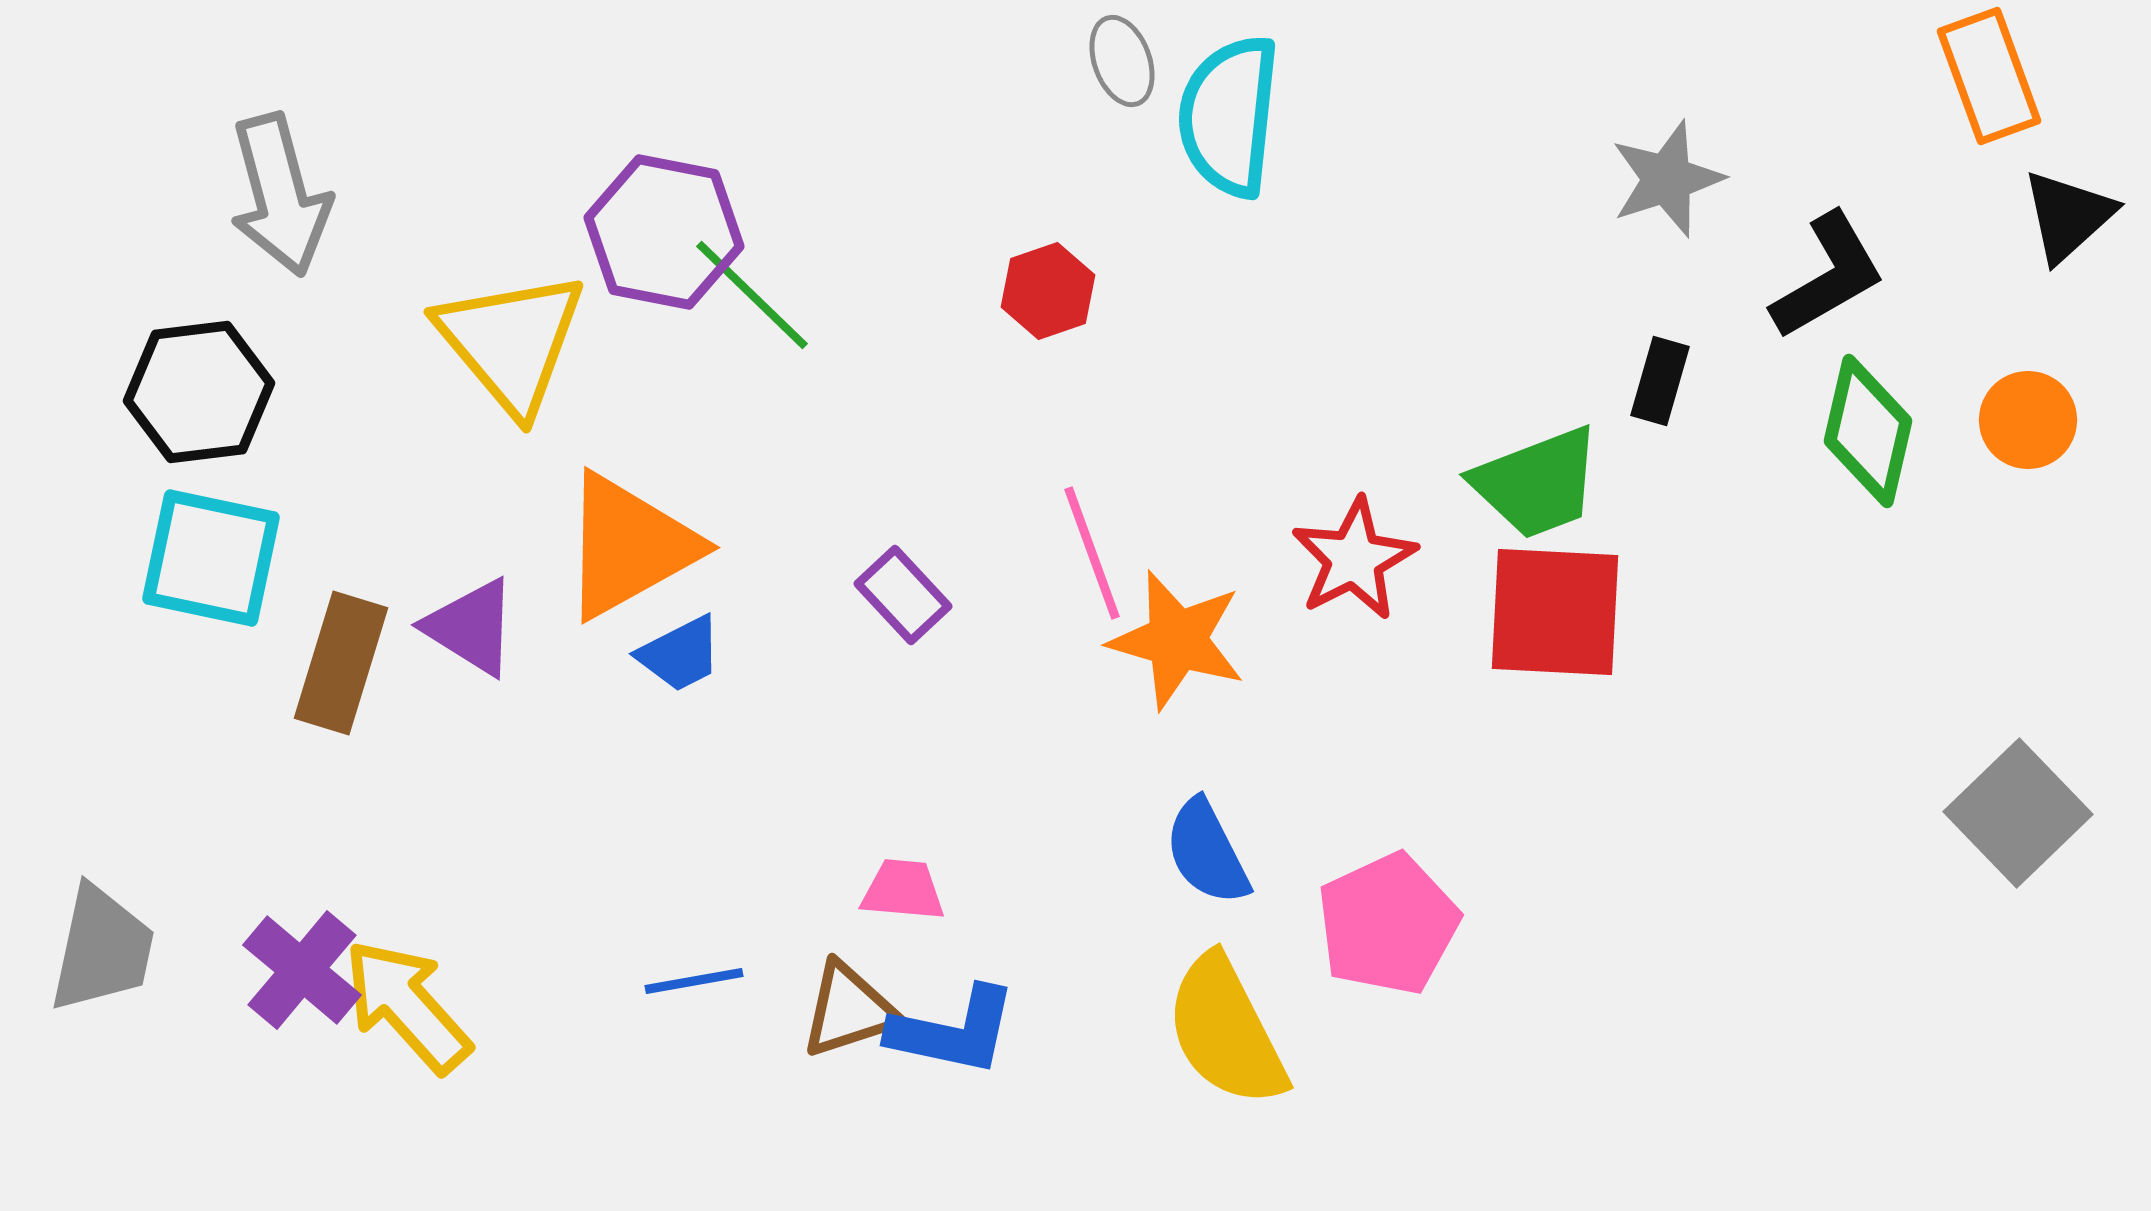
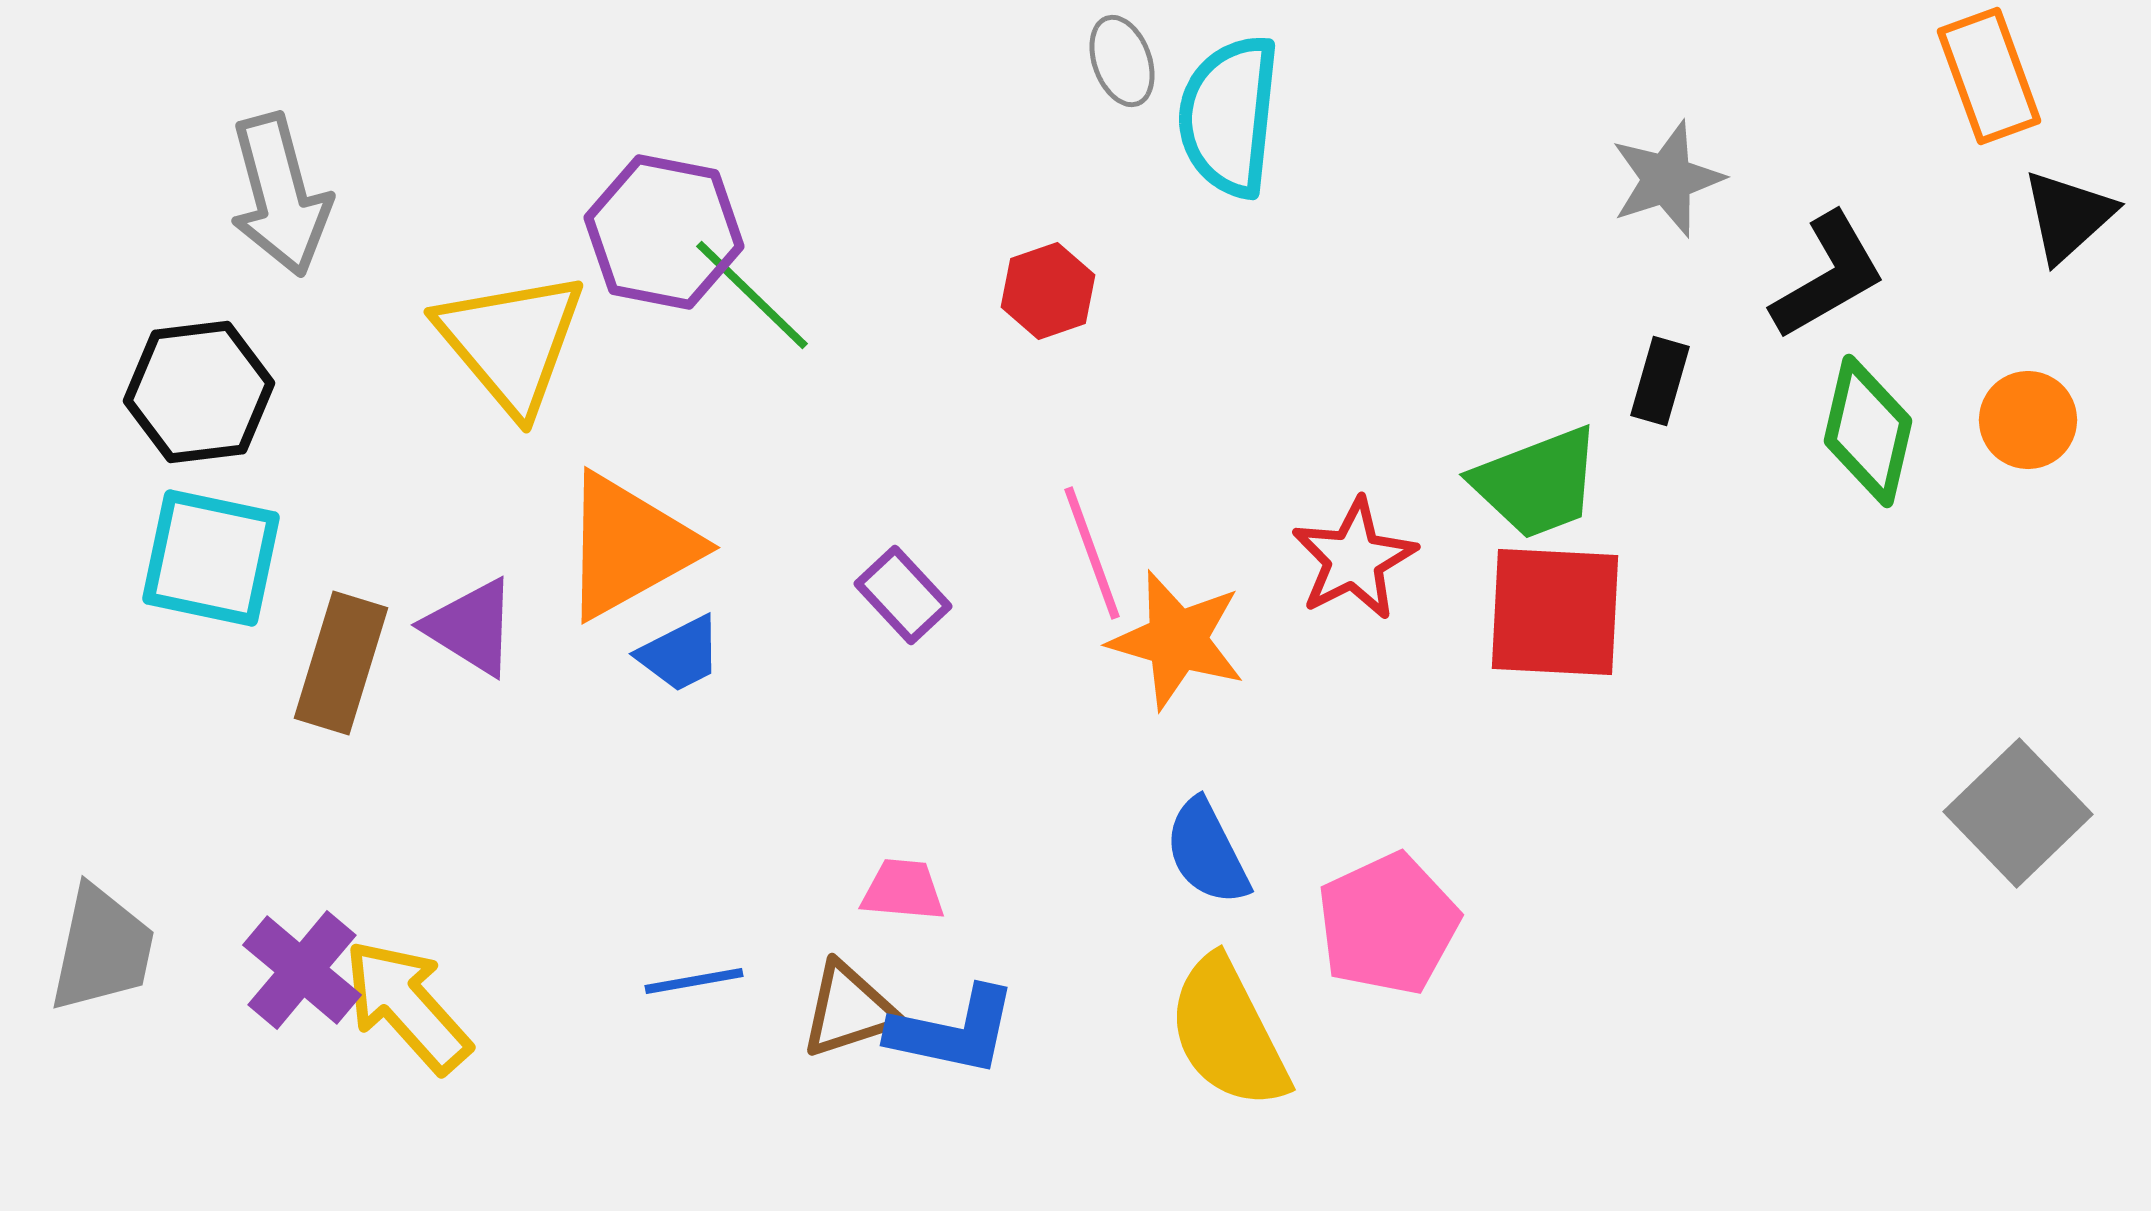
yellow semicircle: moved 2 px right, 2 px down
